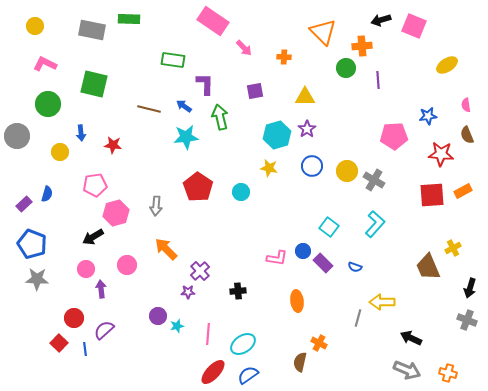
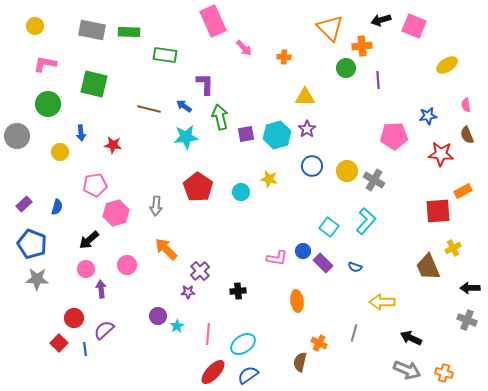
green rectangle at (129, 19): moved 13 px down
pink rectangle at (213, 21): rotated 32 degrees clockwise
orange triangle at (323, 32): moved 7 px right, 4 px up
green rectangle at (173, 60): moved 8 px left, 5 px up
pink L-shape at (45, 64): rotated 15 degrees counterclockwise
purple square at (255, 91): moved 9 px left, 43 px down
yellow star at (269, 168): moved 11 px down
blue semicircle at (47, 194): moved 10 px right, 13 px down
red square at (432, 195): moved 6 px right, 16 px down
cyan L-shape at (375, 224): moved 9 px left, 3 px up
black arrow at (93, 237): moved 4 px left, 3 px down; rotated 10 degrees counterclockwise
black arrow at (470, 288): rotated 72 degrees clockwise
gray line at (358, 318): moved 4 px left, 15 px down
cyan star at (177, 326): rotated 16 degrees counterclockwise
orange cross at (448, 373): moved 4 px left
